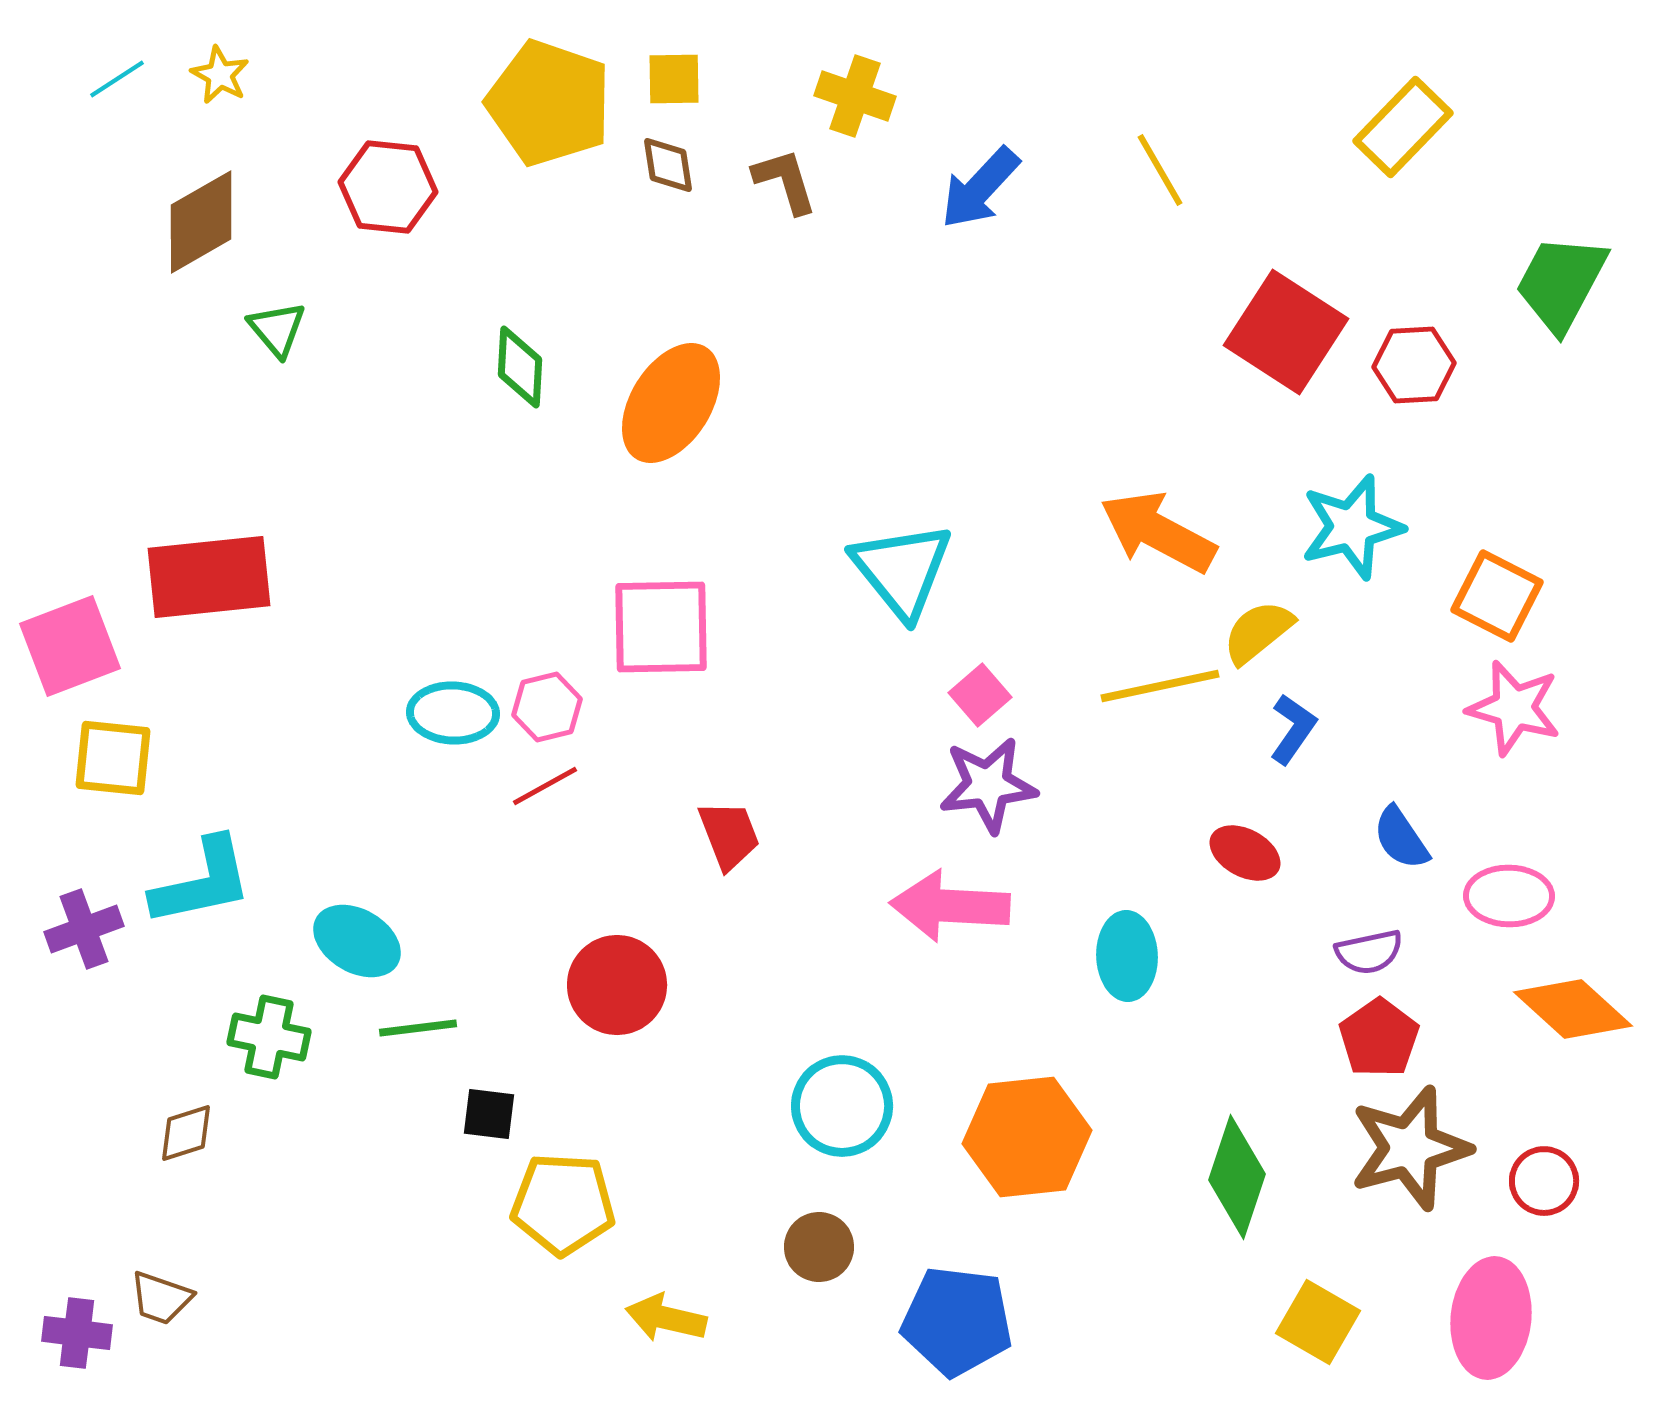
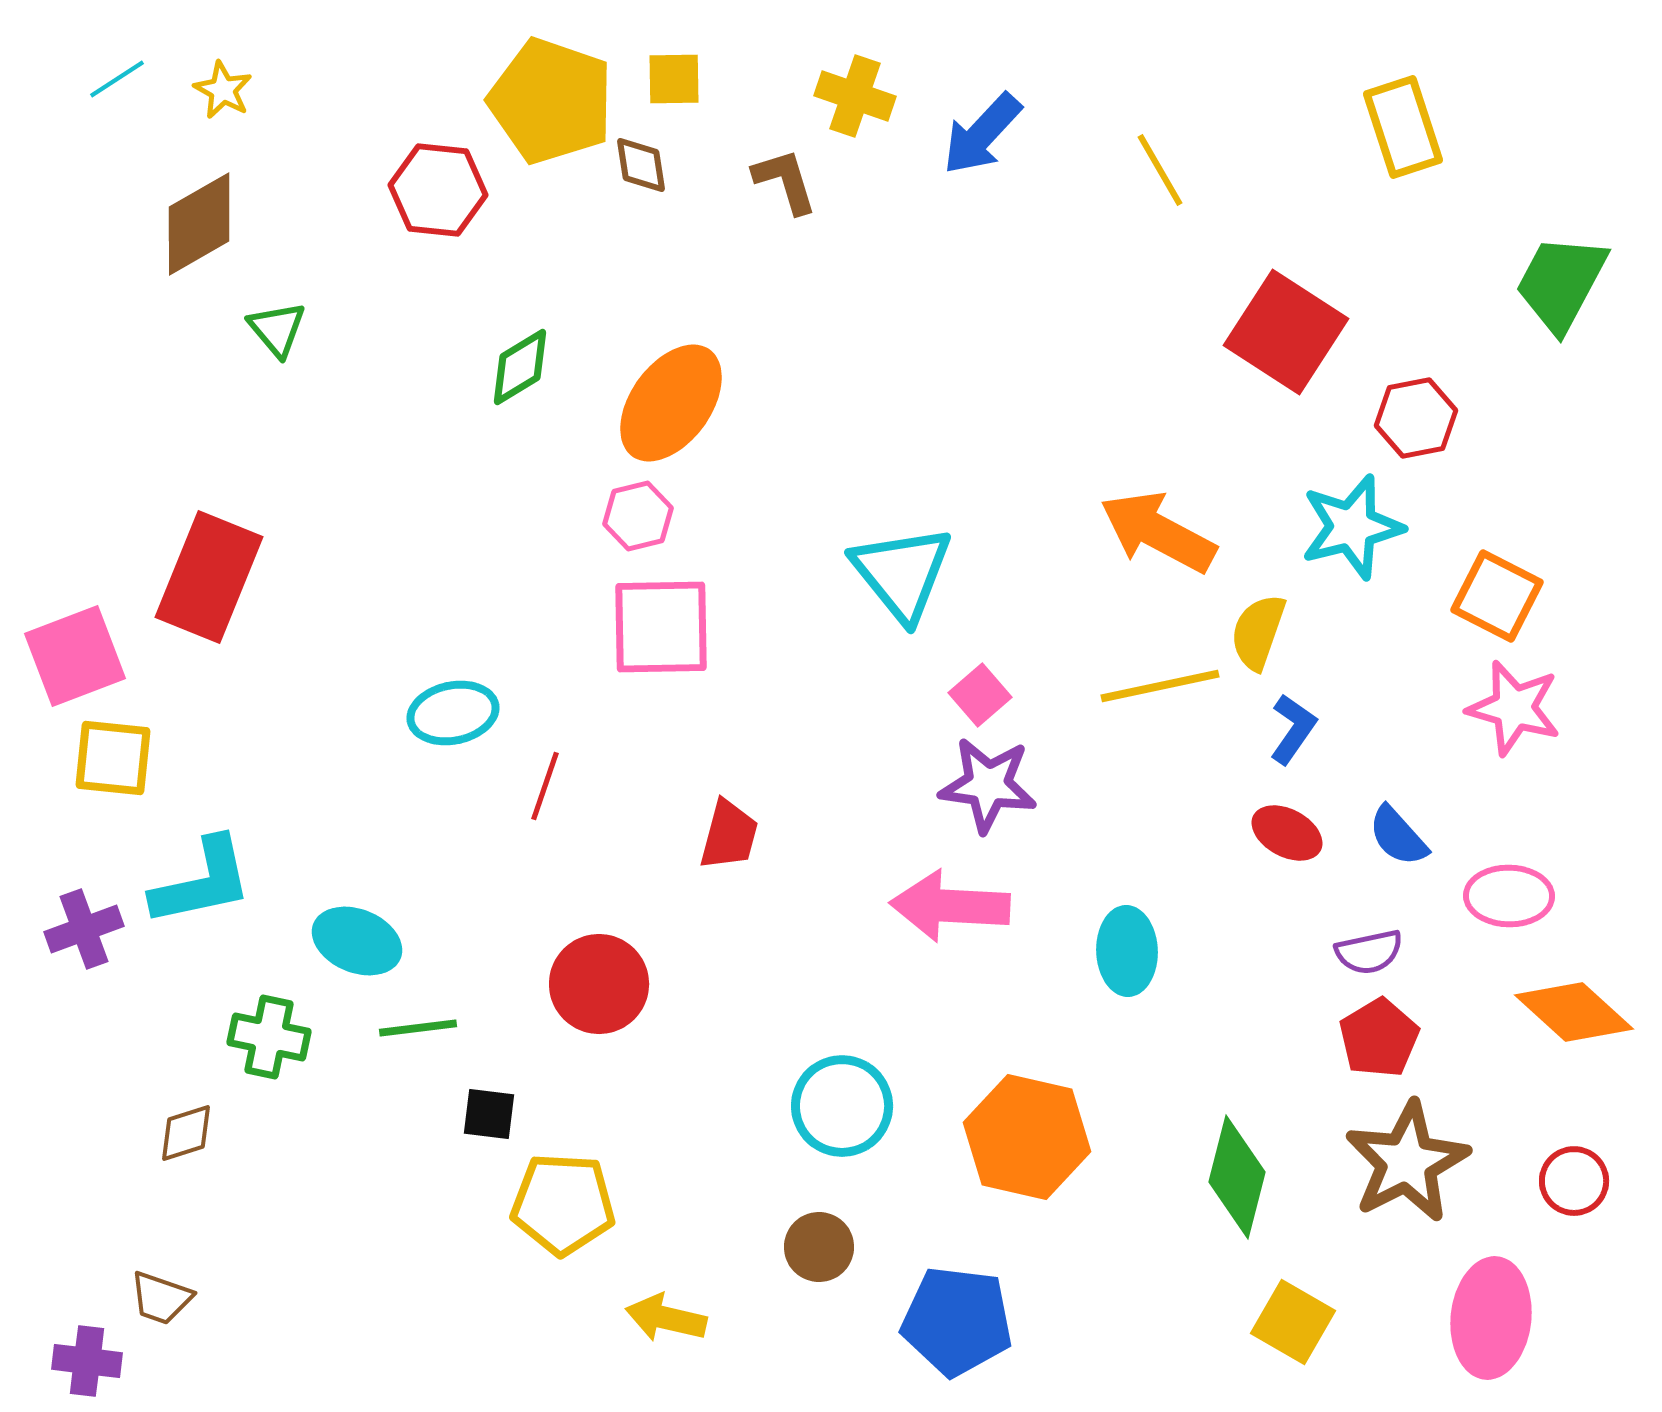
yellow star at (220, 75): moved 3 px right, 15 px down
yellow pentagon at (549, 103): moved 2 px right, 2 px up
yellow rectangle at (1403, 127): rotated 62 degrees counterclockwise
brown diamond at (668, 165): moved 27 px left
red hexagon at (388, 187): moved 50 px right, 3 px down
blue arrow at (980, 188): moved 2 px right, 54 px up
brown diamond at (201, 222): moved 2 px left, 2 px down
red hexagon at (1414, 365): moved 2 px right, 53 px down; rotated 8 degrees counterclockwise
green diamond at (520, 367): rotated 56 degrees clockwise
orange ellipse at (671, 403): rotated 4 degrees clockwise
cyan triangle at (902, 570): moved 3 px down
red rectangle at (209, 577): rotated 62 degrees counterclockwise
yellow semicircle at (1258, 632): rotated 32 degrees counterclockwise
pink square at (70, 646): moved 5 px right, 10 px down
pink hexagon at (547, 707): moved 91 px right, 191 px up
cyan ellipse at (453, 713): rotated 14 degrees counterclockwise
purple star at (988, 785): rotated 14 degrees clockwise
red line at (545, 786): rotated 42 degrees counterclockwise
red trapezoid at (729, 835): rotated 36 degrees clockwise
blue semicircle at (1401, 838): moved 3 px left, 2 px up; rotated 8 degrees counterclockwise
red ellipse at (1245, 853): moved 42 px right, 20 px up
cyan ellipse at (357, 941): rotated 8 degrees counterclockwise
cyan ellipse at (1127, 956): moved 5 px up
red circle at (617, 985): moved 18 px left, 1 px up
orange diamond at (1573, 1009): moved 1 px right, 3 px down
red pentagon at (1379, 1038): rotated 4 degrees clockwise
orange hexagon at (1027, 1137): rotated 19 degrees clockwise
brown star at (1410, 1148): moved 3 px left, 14 px down; rotated 12 degrees counterclockwise
green diamond at (1237, 1177): rotated 4 degrees counterclockwise
red circle at (1544, 1181): moved 30 px right
yellow square at (1318, 1322): moved 25 px left
purple cross at (77, 1333): moved 10 px right, 28 px down
